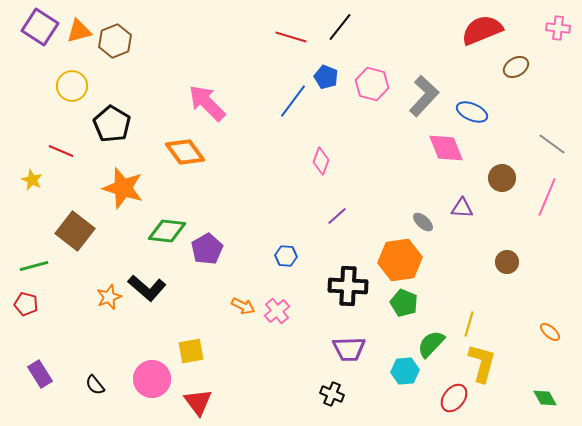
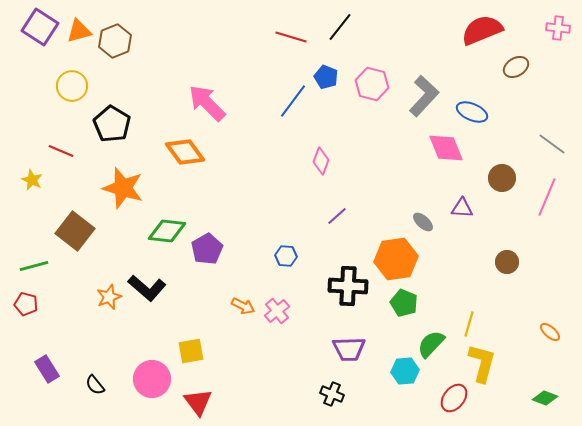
orange hexagon at (400, 260): moved 4 px left, 1 px up
purple rectangle at (40, 374): moved 7 px right, 5 px up
green diamond at (545, 398): rotated 40 degrees counterclockwise
